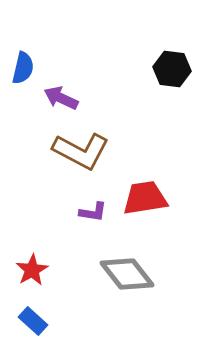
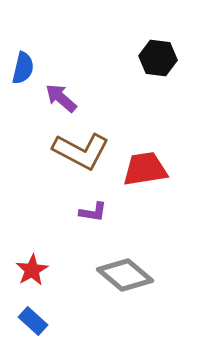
black hexagon: moved 14 px left, 11 px up
purple arrow: rotated 16 degrees clockwise
red trapezoid: moved 29 px up
gray diamond: moved 2 px left, 1 px down; rotated 12 degrees counterclockwise
